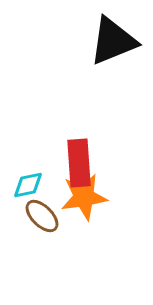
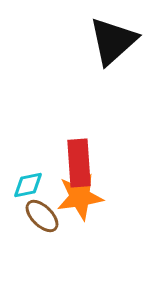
black triangle: rotated 20 degrees counterclockwise
orange star: moved 4 px left
